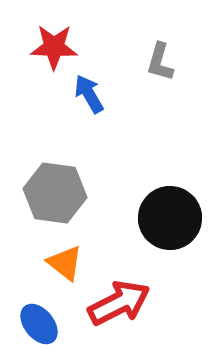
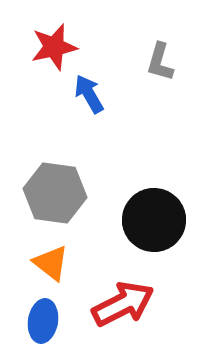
red star: rotated 15 degrees counterclockwise
black circle: moved 16 px left, 2 px down
orange triangle: moved 14 px left
red arrow: moved 4 px right, 1 px down
blue ellipse: moved 4 px right, 3 px up; rotated 48 degrees clockwise
